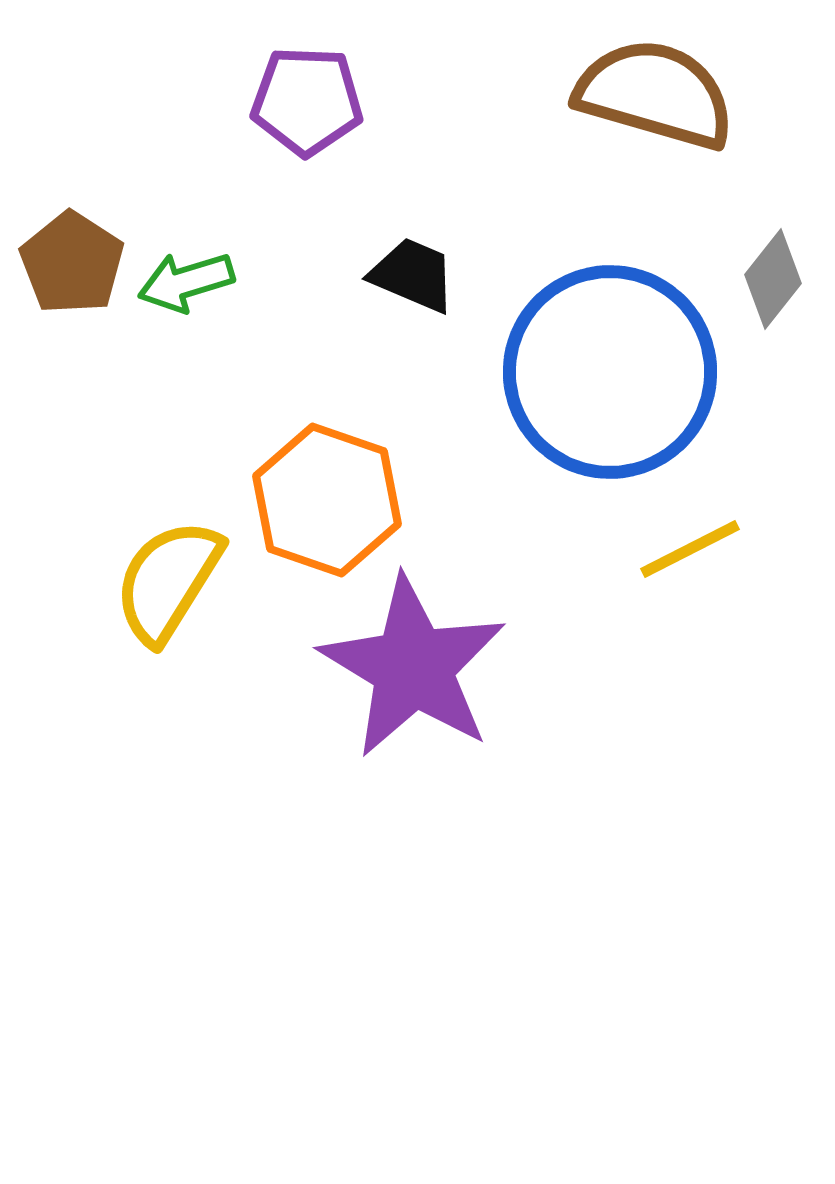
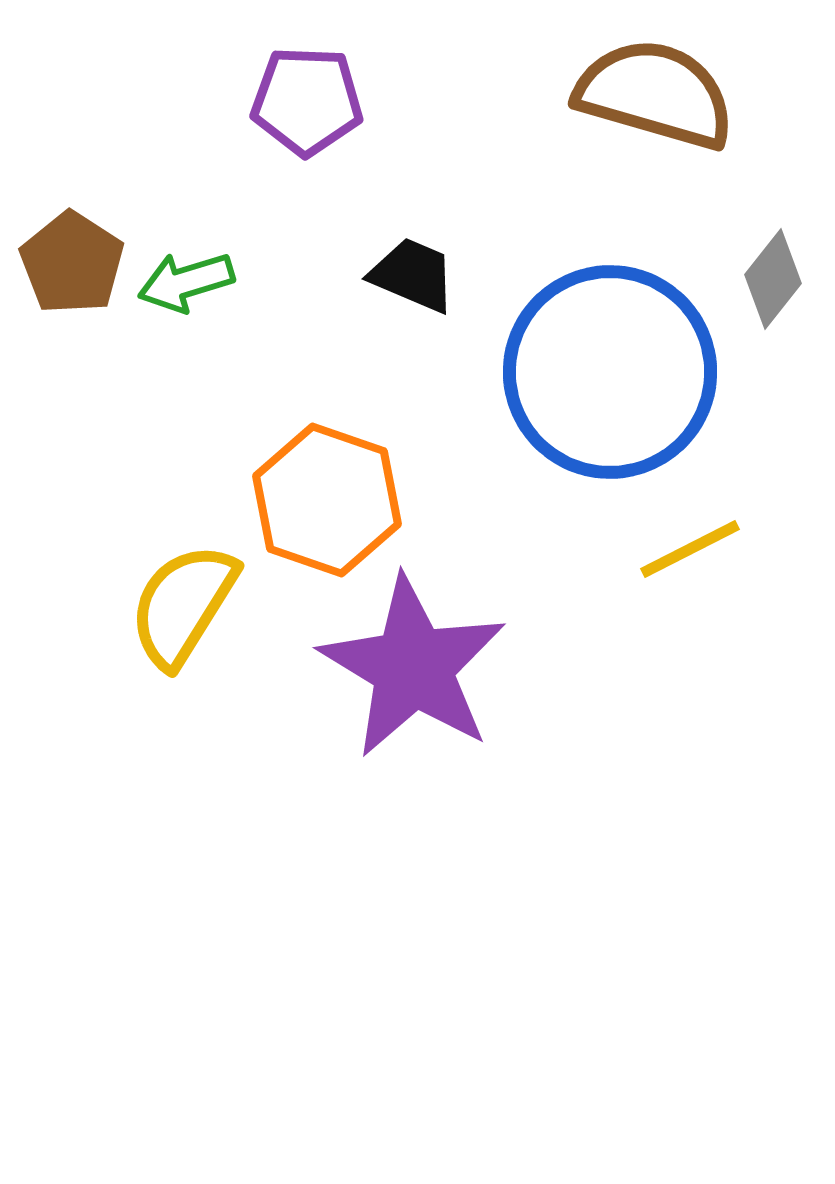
yellow semicircle: moved 15 px right, 24 px down
